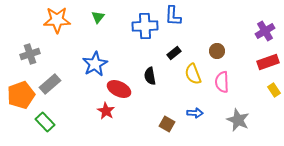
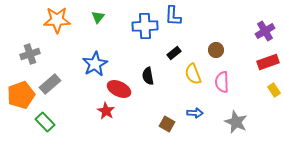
brown circle: moved 1 px left, 1 px up
black semicircle: moved 2 px left
gray star: moved 2 px left, 2 px down
